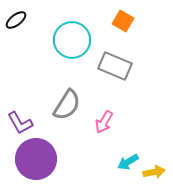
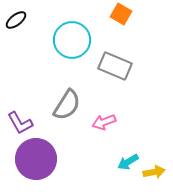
orange square: moved 2 px left, 7 px up
pink arrow: rotated 40 degrees clockwise
